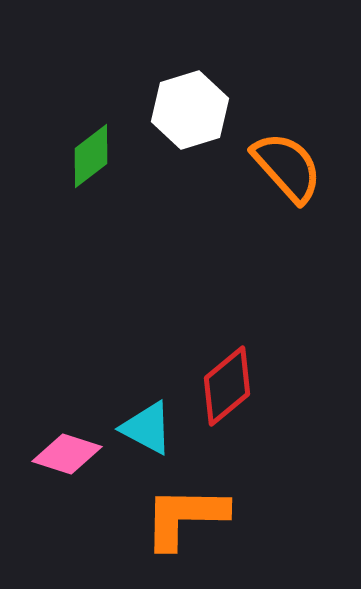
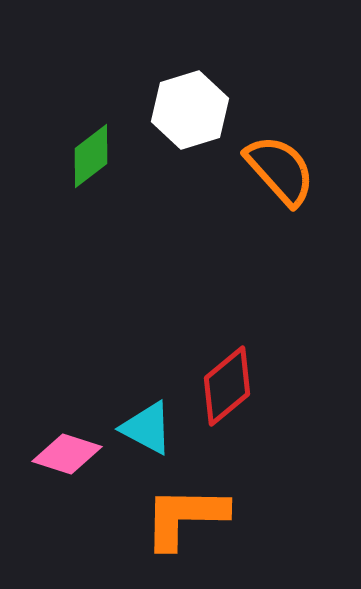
orange semicircle: moved 7 px left, 3 px down
